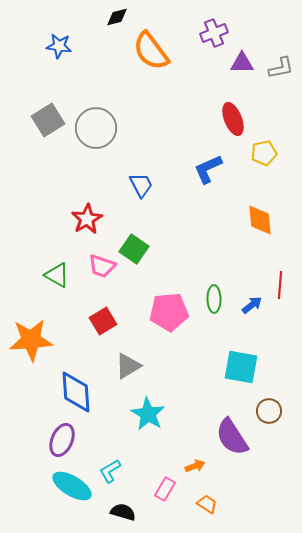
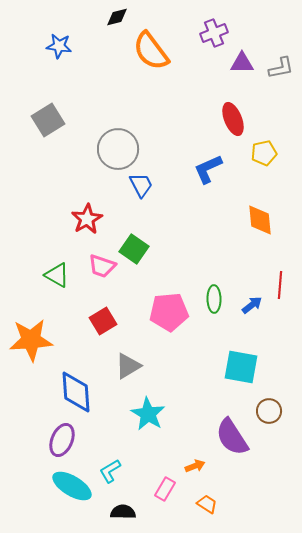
gray circle: moved 22 px right, 21 px down
black semicircle: rotated 15 degrees counterclockwise
